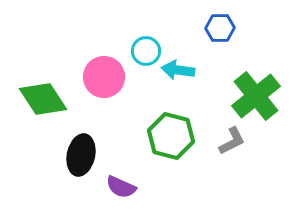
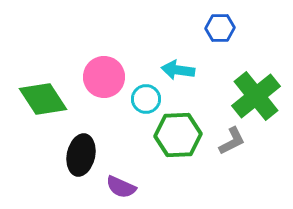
cyan circle: moved 48 px down
green hexagon: moved 7 px right, 1 px up; rotated 18 degrees counterclockwise
